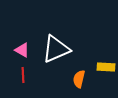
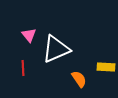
pink triangle: moved 7 px right, 15 px up; rotated 21 degrees clockwise
red line: moved 7 px up
orange semicircle: rotated 132 degrees clockwise
